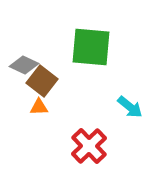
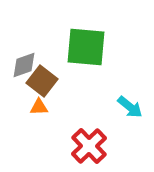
green square: moved 5 px left
gray diamond: rotated 44 degrees counterclockwise
